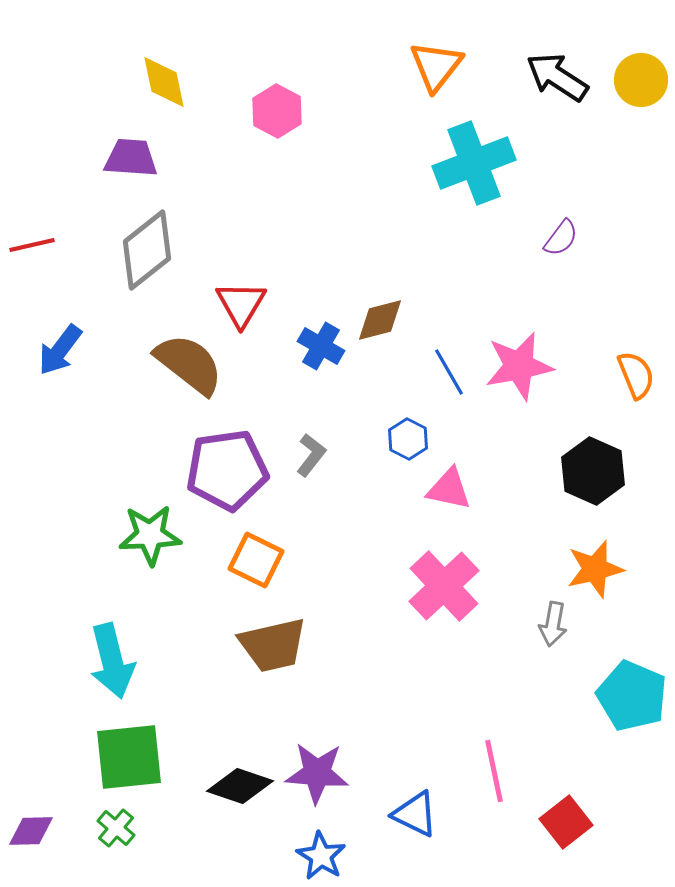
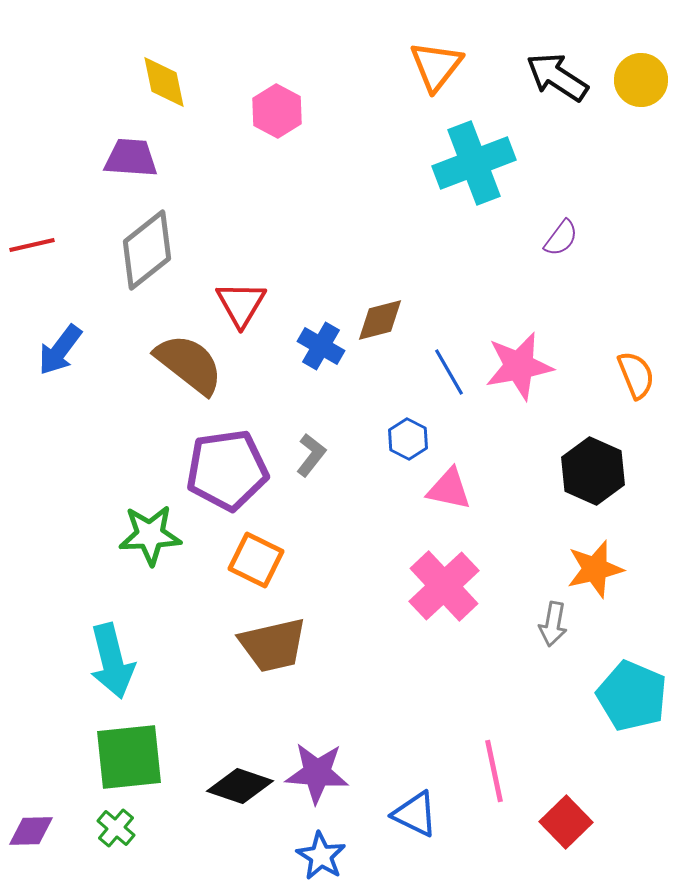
red square: rotated 6 degrees counterclockwise
